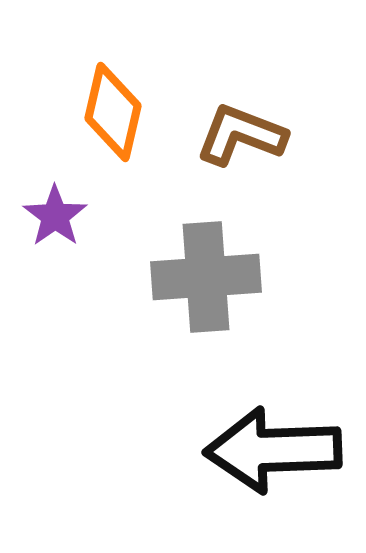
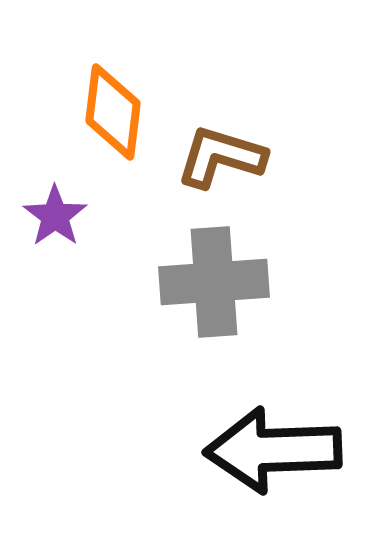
orange diamond: rotated 6 degrees counterclockwise
brown L-shape: moved 20 px left, 22 px down; rotated 4 degrees counterclockwise
gray cross: moved 8 px right, 5 px down
